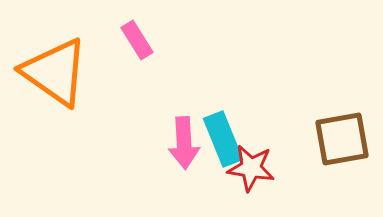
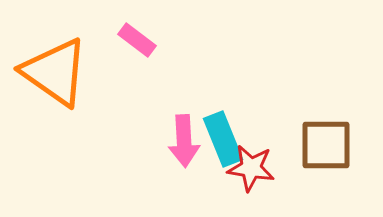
pink rectangle: rotated 21 degrees counterclockwise
brown square: moved 16 px left, 6 px down; rotated 10 degrees clockwise
pink arrow: moved 2 px up
